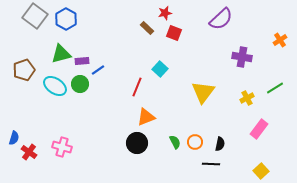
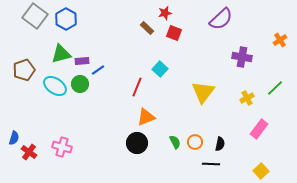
green line: rotated 12 degrees counterclockwise
